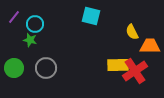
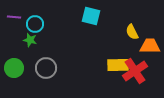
purple line: rotated 56 degrees clockwise
